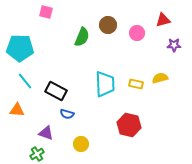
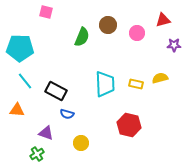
yellow circle: moved 1 px up
